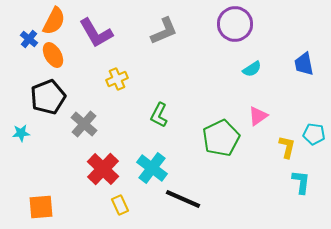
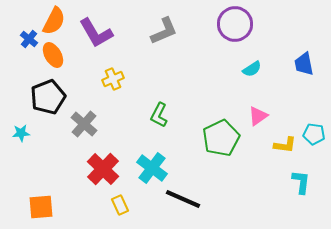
yellow cross: moved 4 px left
yellow L-shape: moved 2 px left, 2 px up; rotated 85 degrees clockwise
